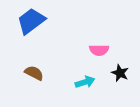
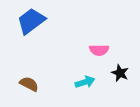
brown semicircle: moved 5 px left, 11 px down
